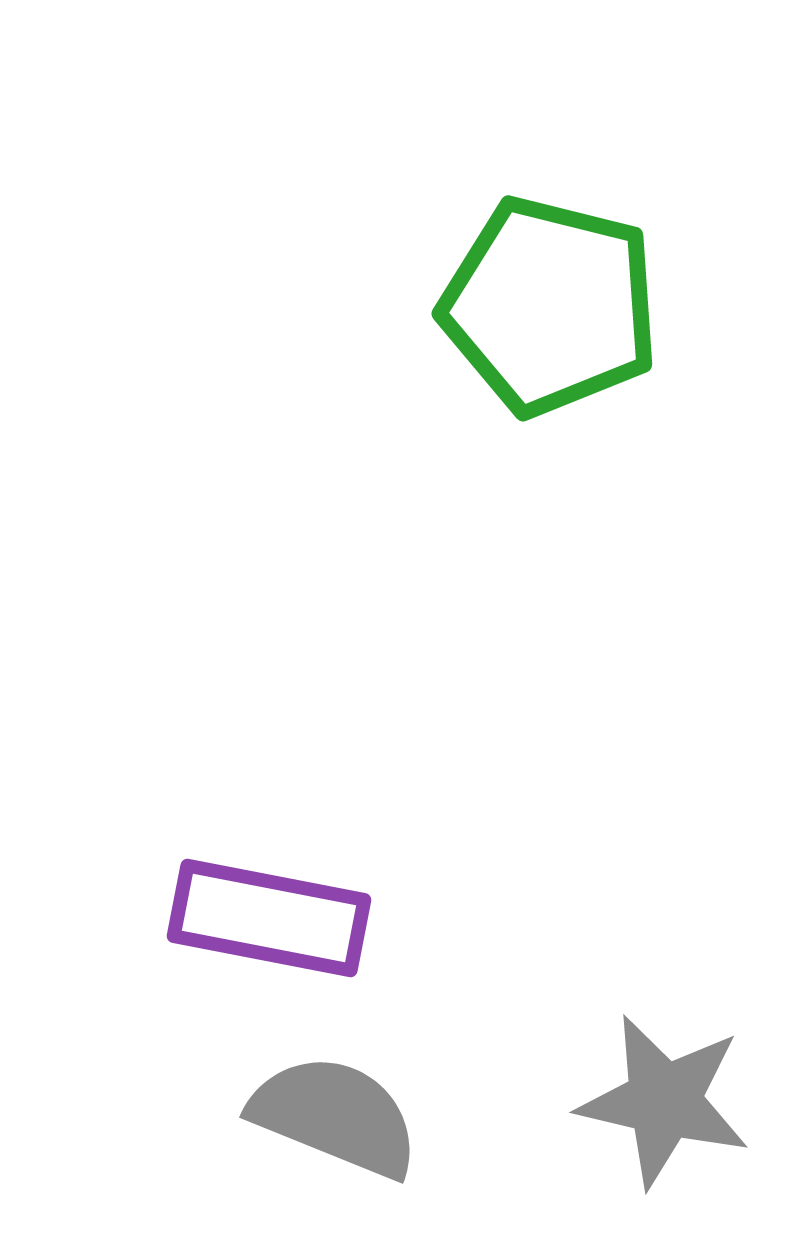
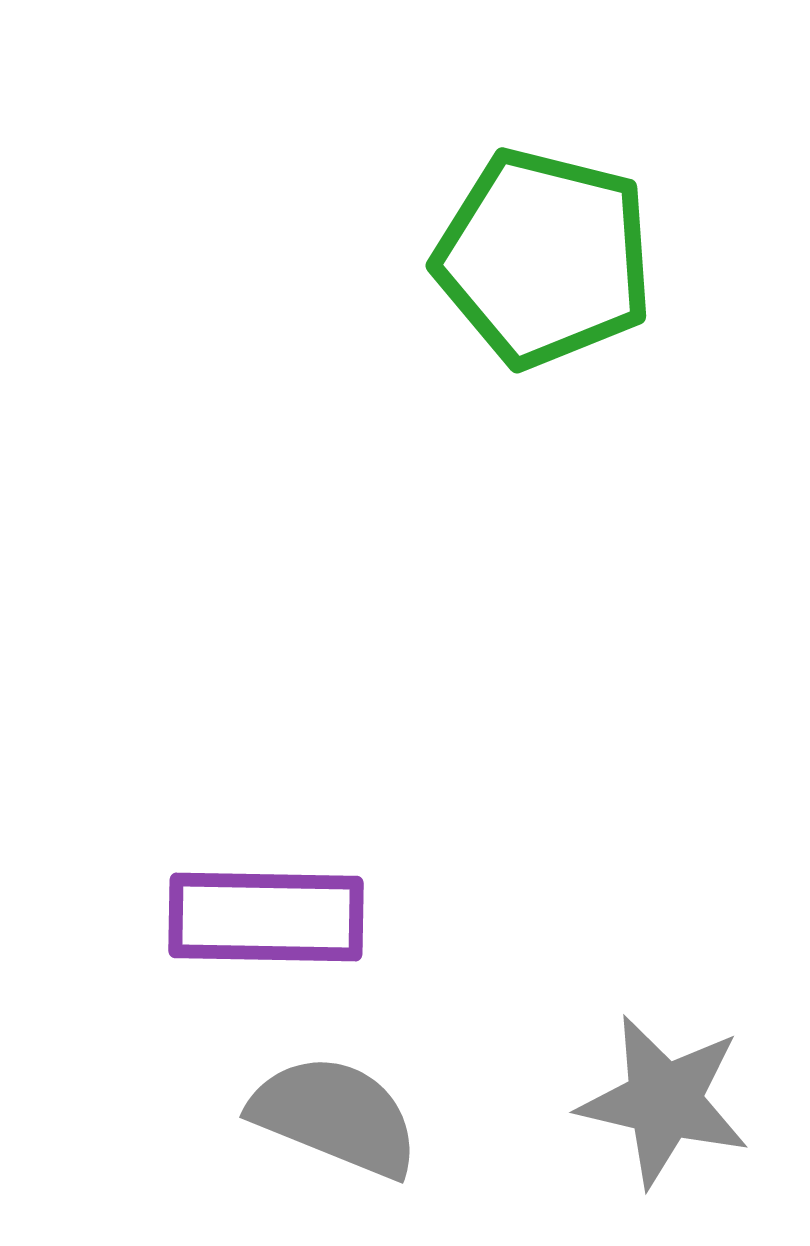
green pentagon: moved 6 px left, 48 px up
purple rectangle: moved 3 px left, 1 px up; rotated 10 degrees counterclockwise
